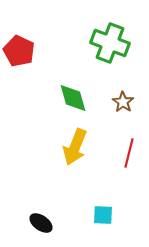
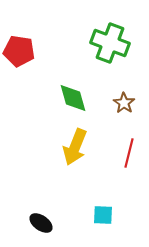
red pentagon: rotated 16 degrees counterclockwise
brown star: moved 1 px right, 1 px down
